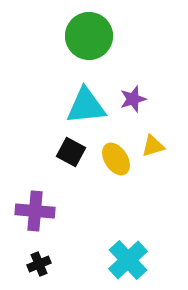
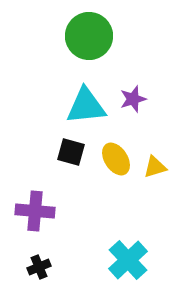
yellow triangle: moved 2 px right, 21 px down
black square: rotated 12 degrees counterclockwise
black cross: moved 3 px down
